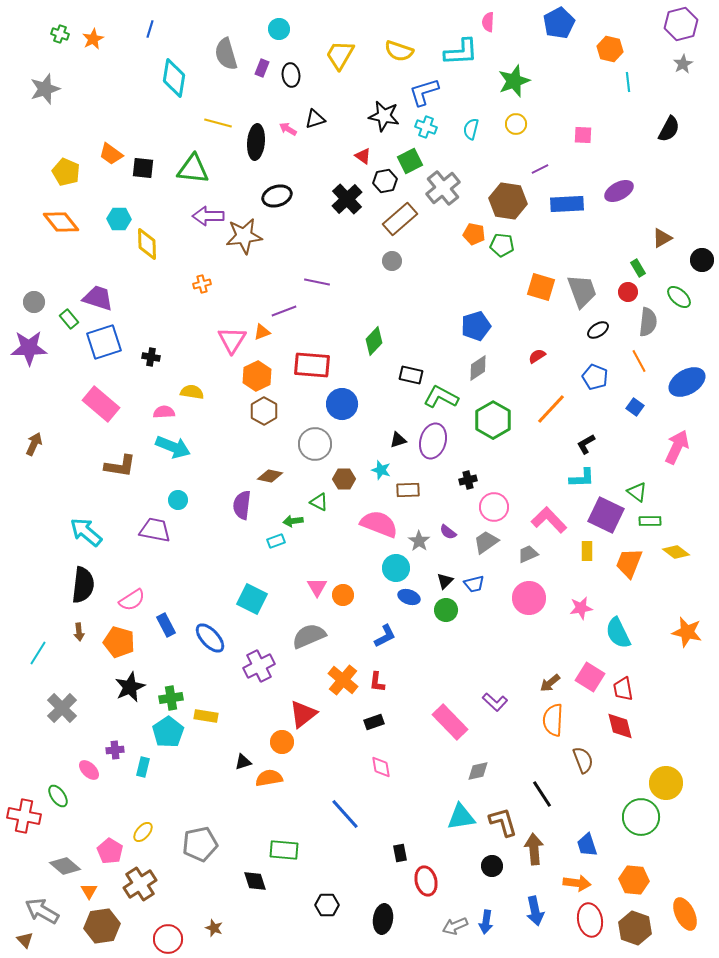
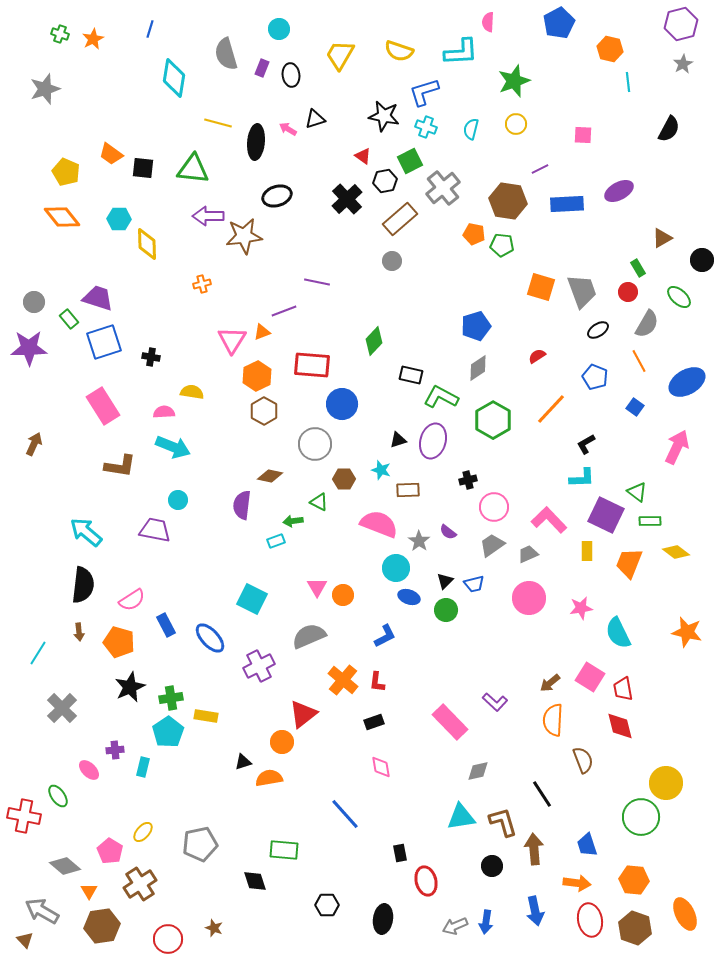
orange diamond at (61, 222): moved 1 px right, 5 px up
gray semicircle at (648, 322): moved 1 px left, 2 px down; rotated 24 degrees clockwise
pink rectangle at (101, 404): moved 2 px right, 2 px down; rotated 18 degrees clockwise
gray trapezoid at (486, 542): moved 6 px right, 3 px down
